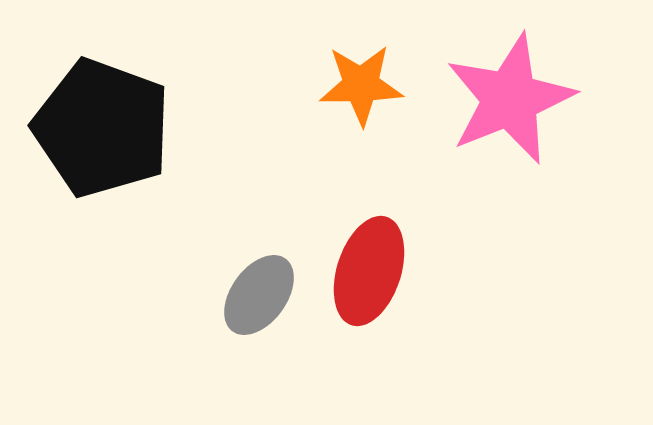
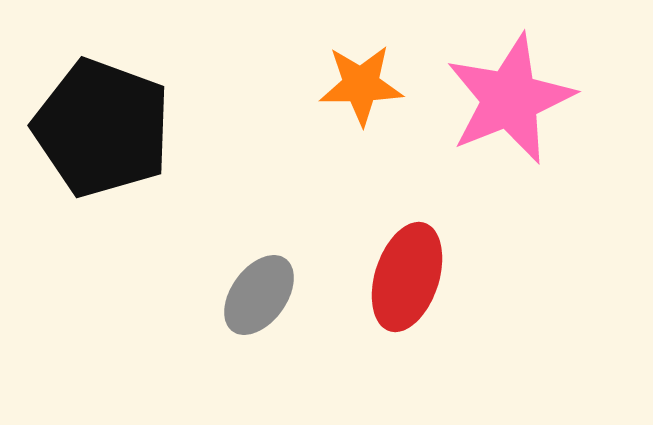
red ellipse: moved 38 px right, 6 px down
